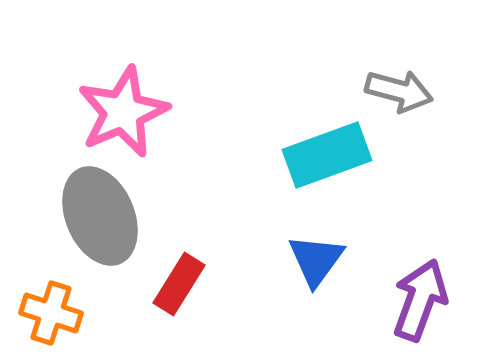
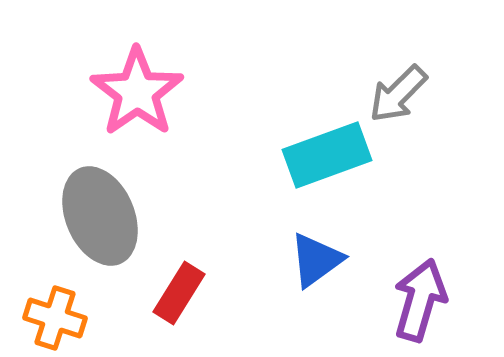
gray arrow: moved 1 px left, 3 px down; rotated 120 degrees clockwise
pink star: moved 14 px right, 20 px up; rotated 12 degrees counterclockwise
blue triangle: rotated 18 degrees clockwise
red rectangle: moved 9 px down
purple arrow: rotated 4 degrees counterclockwise
orange cross: moved 4 px right, 5 px down
